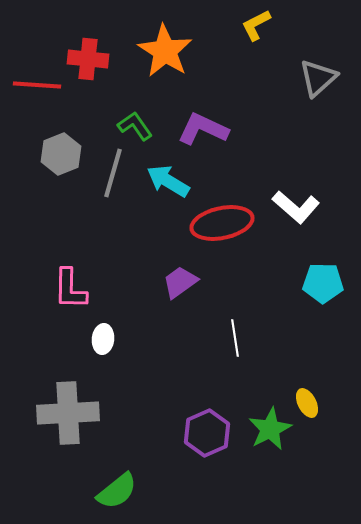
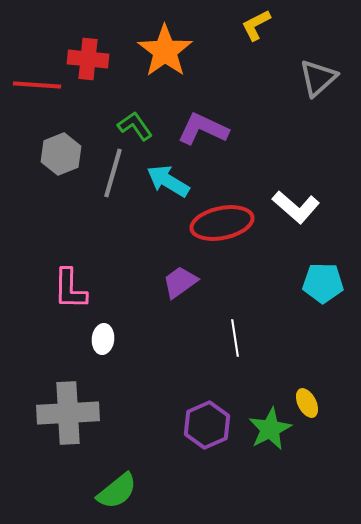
orange star: rotated 4 degrees clockwise
purple hexagon: moved 8 px up
